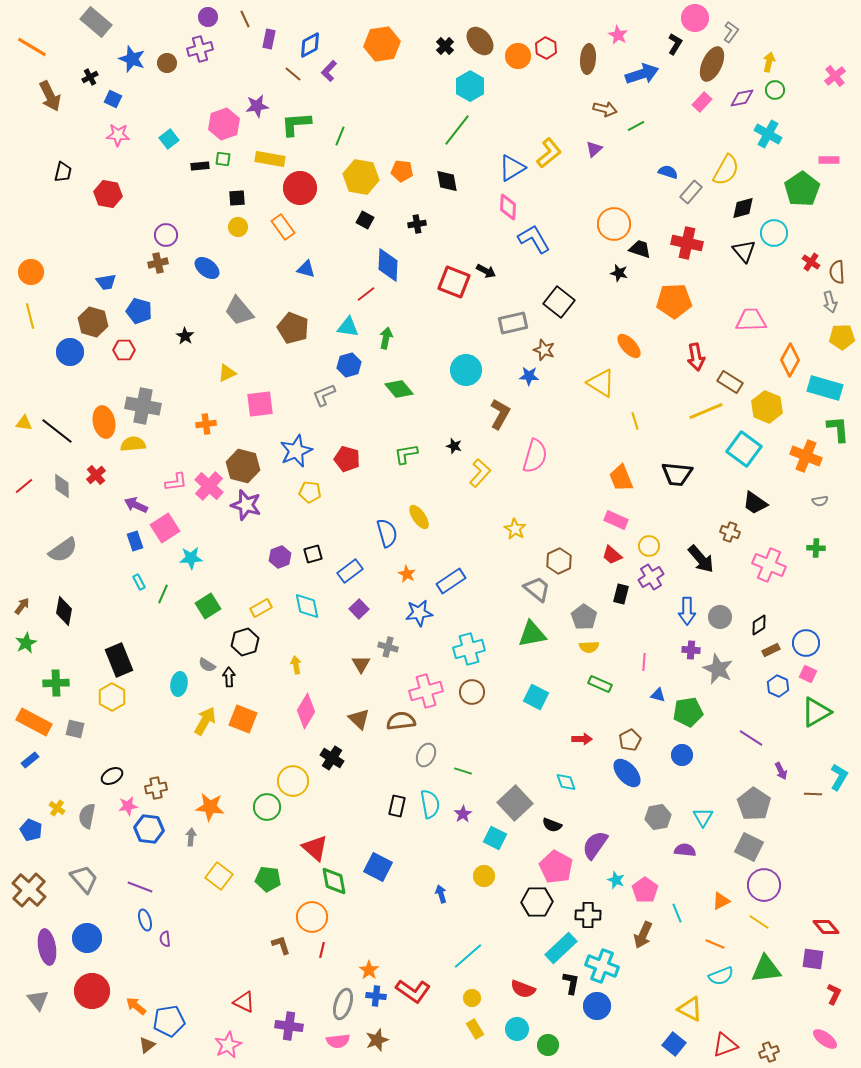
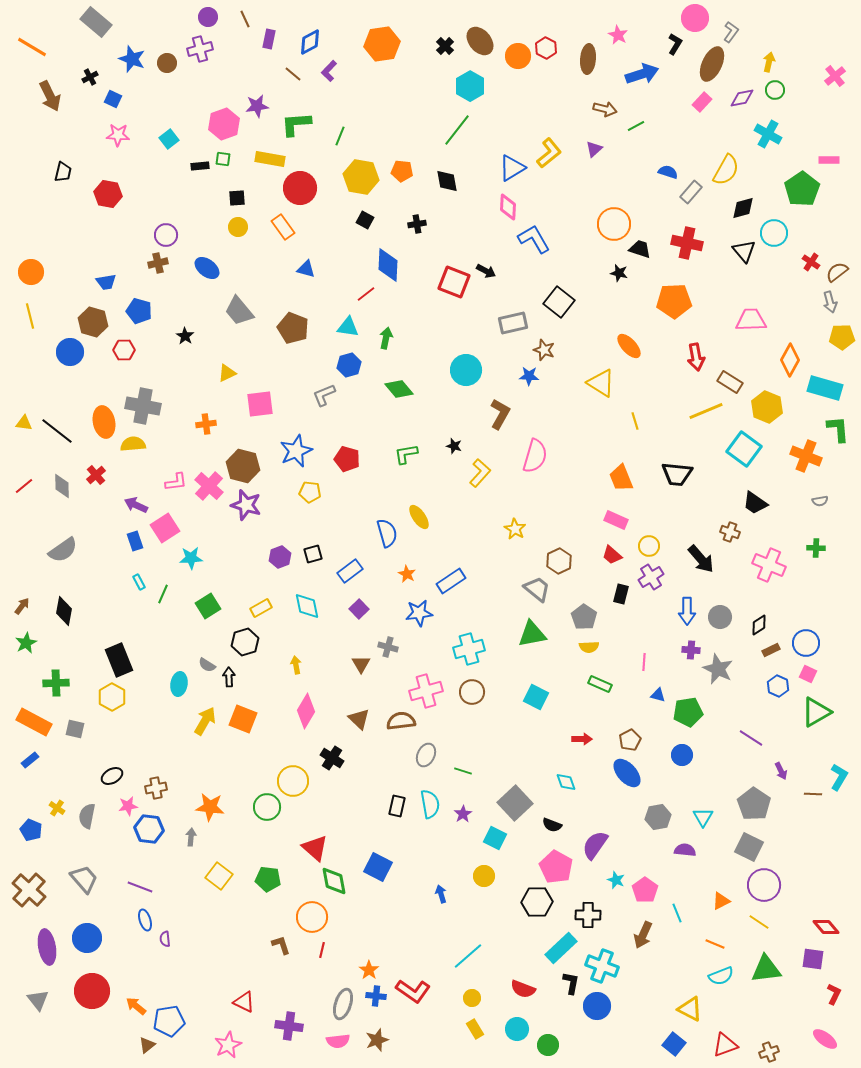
blue diamond at (310, 45): moved 3 px up
brown semicircle at (837, 272): rotated 55 degrees clockwise
